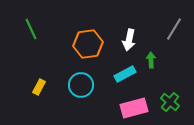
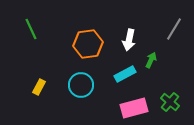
green arrow: rotated 28 degrees clockwise
